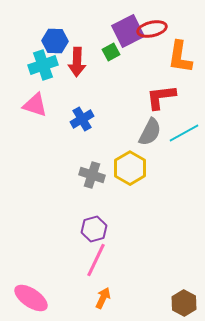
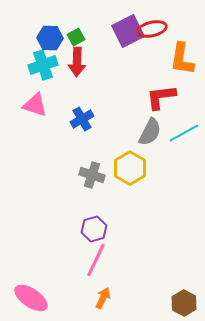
blue hexagon: moved 5 px left, 3 px up
green square: moved 35 px left, 15 px up
orange L-shape: moved 2 px right, 2 px down
